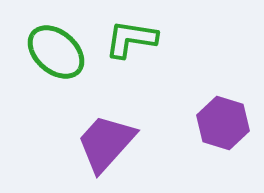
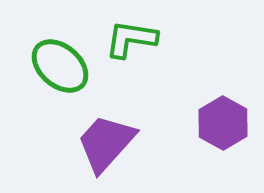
green ellipse: moved 4 px right, 14 px down
purple hexagon: rotated 12 degrees clockwise
